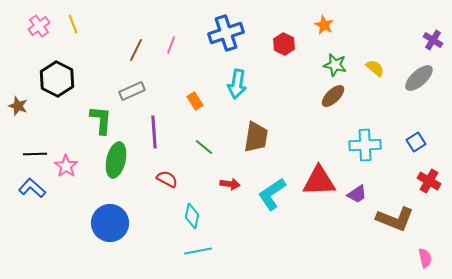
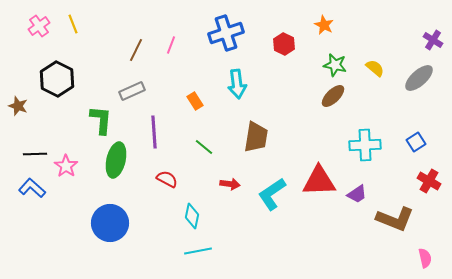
cyan arrow: rotated 16 degrees counterclockwise
